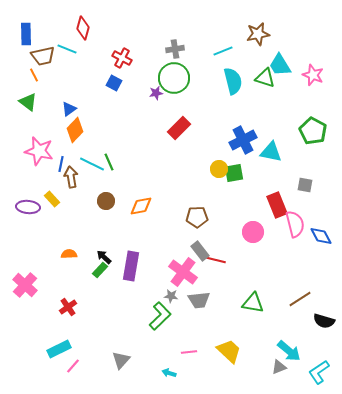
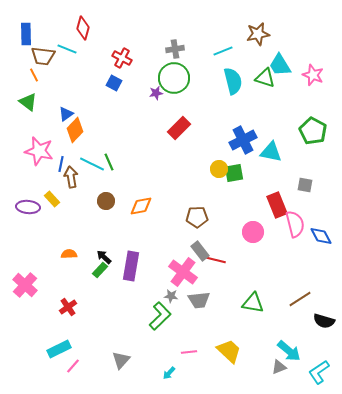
brown trapezoid at (43, 56): rotated 20 degrees clockwise
blue triangle at (69, 109): moved 3 px left, 5 px down
cyan arrow at (169, 373): rotated 64 degrees counterclockwise
